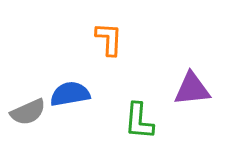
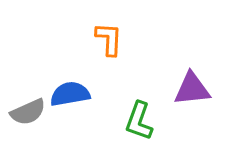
green L-shape: rotated 15 degrees clockwise
